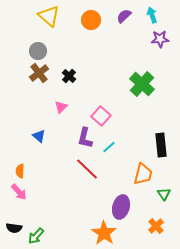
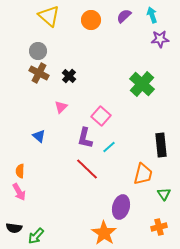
brown cross: rotated 24 degrees counterclockwise
pink arrow: rotated 12 degrees clockwise
orange cross: moved 3 px right, 1 px down; rotated 28 degrees clockwise
